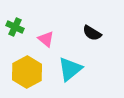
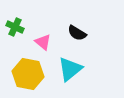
black semicircle: moved 15 px left
pink triangle: moved 3 px left, 3 px down
yellow hexagon: moved 1 px right, 2 px down; rotated 20 degrees counterclockwise
